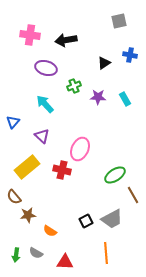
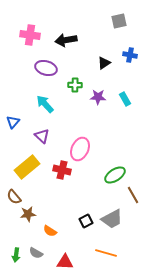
green cross: moved 1 px right, 1 px up; rotated 24 degrees clockwise
brown star: moved 1 px up
orange line: rotated 70 degrees counterclockwise
